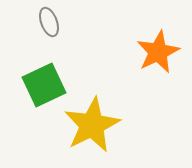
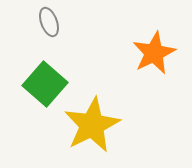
orange star: moved 4 px left, 1 px down
green square: moved 1 px right, 1 px up; rotated 24 degrees counterclockwise
